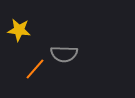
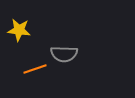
orange line: rotated 30 degrees clockwise
